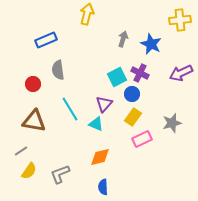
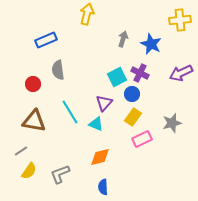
purple triangle: moved 1 px up
cyan line: moved 3 px down
